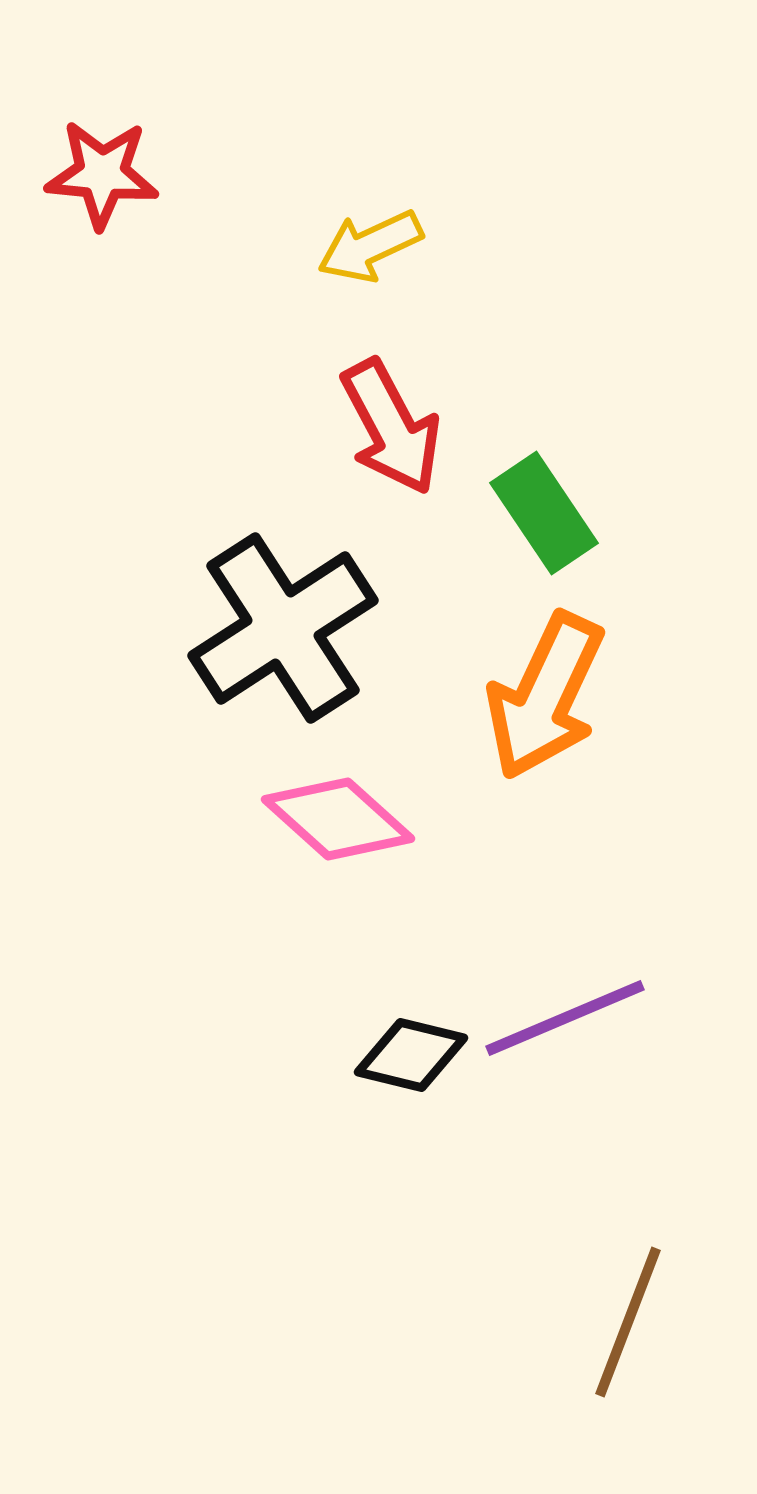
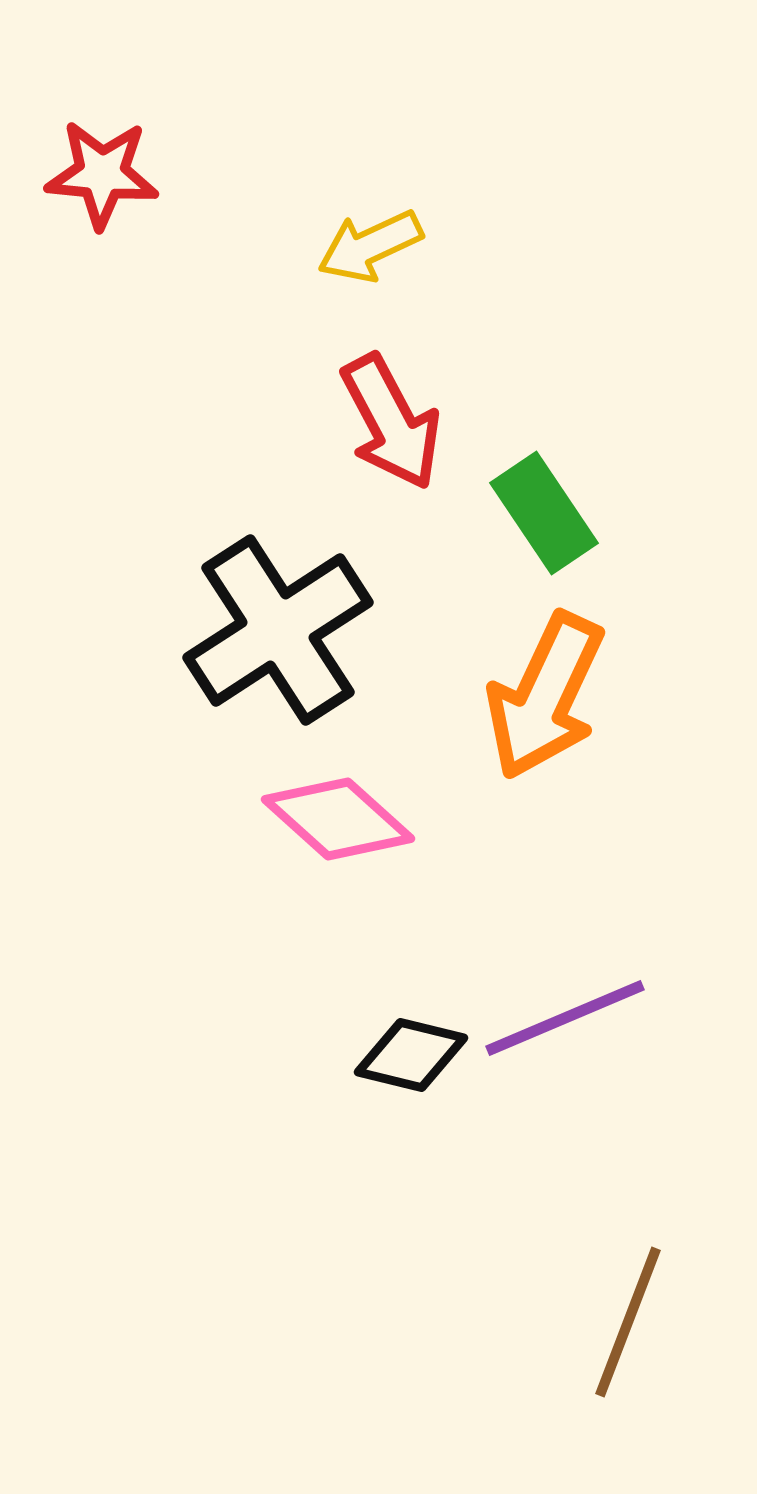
red arrow: moved 5 px up
black cross: moved 5 px left, 2 px down
